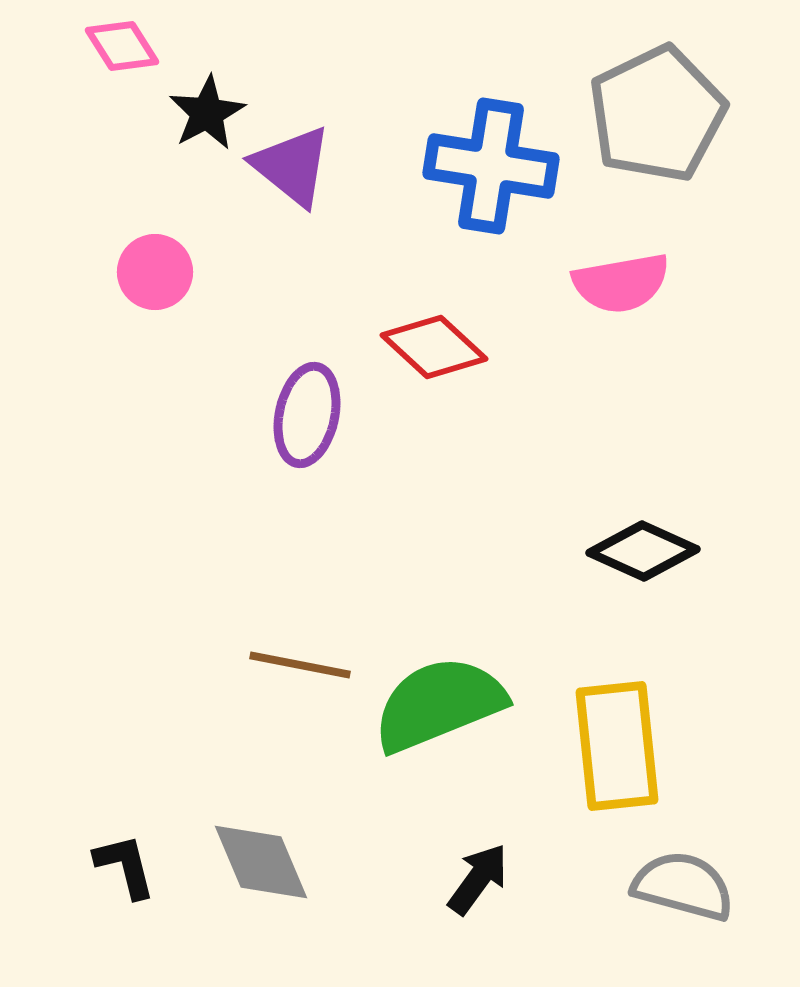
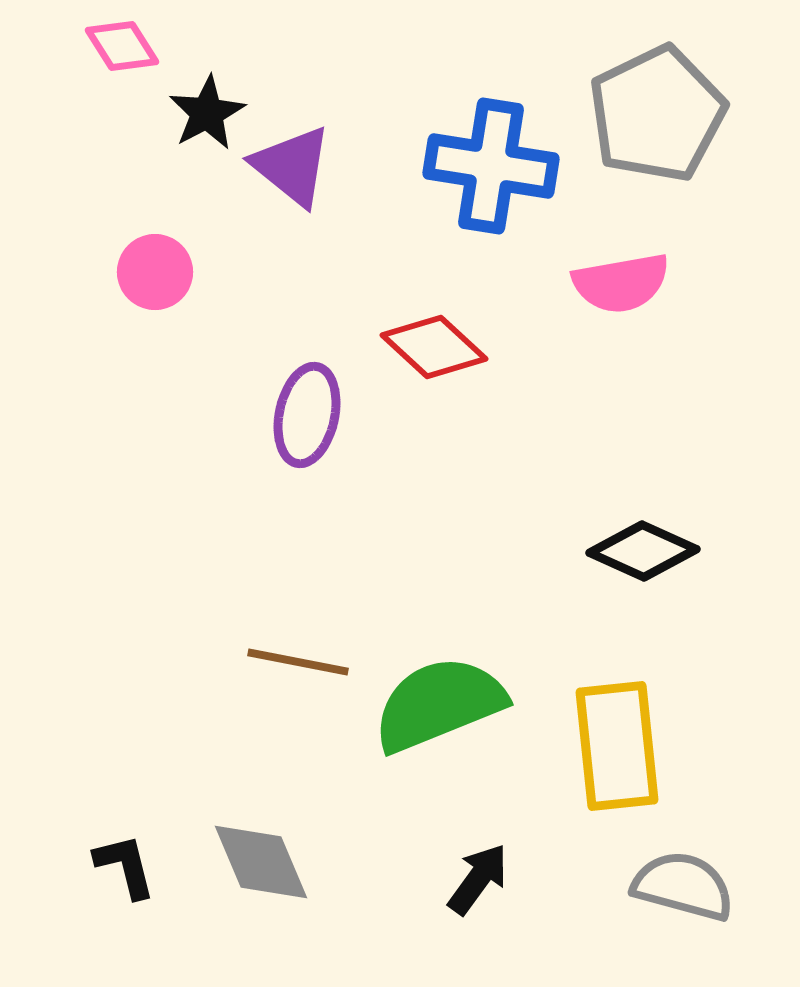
brown line: moved 2 px left, 3 px up
